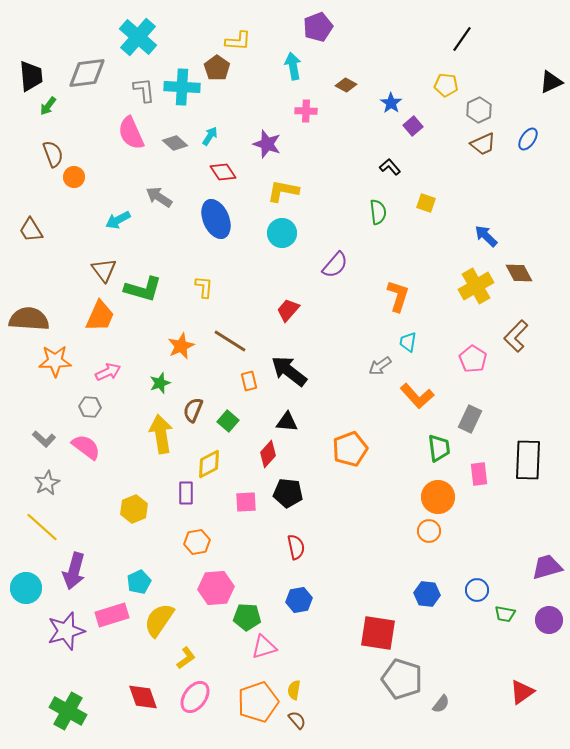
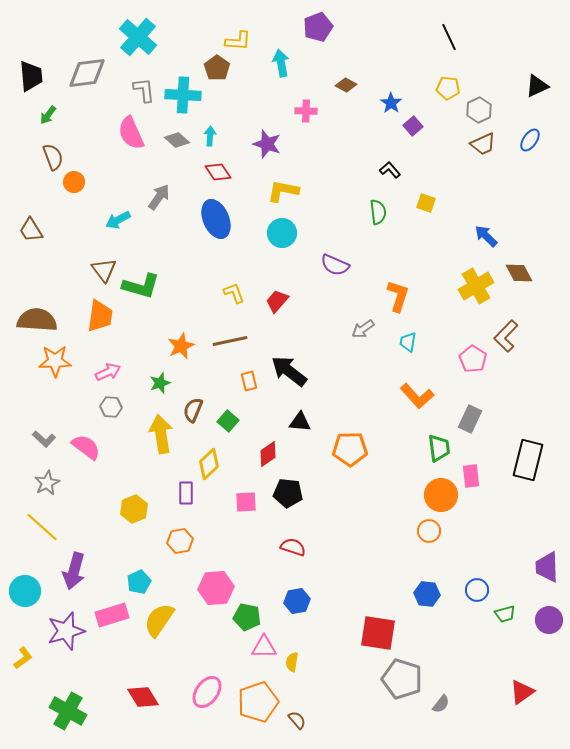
black line at (462, 39): moved 13 px left, 2 px up; rotated 60 degrees counterclockwise
cyan arrow at (293, 66): moved 12 px left, 3 px up
black triangle at (551, 82): moved 14 px left, 4 px down
yellow pentagon at (446, 85): moved 2 px right, 3 px down
cyan cross at (182, 87): moved 1 px right, 8 px down
green arrow at (48, 106): moved 9 px down
cyan arrow at (210, 136): rotated 30 degrees counterclockwise
blue ellipse at (528, 139): moved 2 px right, 1 px down
gray diamond at (175, 143): moved 2 px right, 3 px up
brown semicircle at (53, 154): moved 3 px down
black L-shape at (390, 167): moved 3 px down
red diamond at (223, 172): moved 5 px left
orange circle at (74, 177): moved 5 px down
gray arrow at (159, 197): rotated 92 degrees clockwise
purple semicircle at (335, 265): rotated 72 degrees clockwise
yellow L-shape at (204, 287): moved 30 px right, 6 px down; rotated 25 degrees counterclockwise
green L-shape at (143, 289): moved 2 px left, 3 px up
red trapezoid at (288, 310): moved 11 px left, 9 px up
orange trapezoid at (100, 316): rotated 16 degrees counterclockwise
brown semicircle at (29, 319): moved 8 px right, 1 px down
brown L-shape at (516, 336): moved 10 px left
brown line at (230, 341): rotated 44 degrees counterclockwise
gray arrow at (380, 366): moved 17 px left, 37 px up
gray hexagon at (90, 407): moved 21 px right
black triangle at (287, 422): moved 13 px right
orange pentagon at (350, 449): rotated 20 degrees clockwise
red diamond at (268, 454): rotated 12 degrees clockwise
black rectangle at (528, 460): rotated 12 degrees clockwise
yellow diamond at (209, 464): rotated 16 degrees counterclockwise
pink rectangle at (479, 474): moved 8 px left, 2 px down
orange circle at (438, 497): moved 3 px right, 2 px up
orange hexagon at (197, 542): moved 17 px left, 1 px up
red semicircle at (296, 547): moved 3 px left; rotated 60 degrees counterclockwise
purple trapezoid at (547, 567): rotated 76 degrees counterclockwise
cyan circle at (26, 588): moved 1 px left, 3 px down
blue hexagon at (299, 600): moved 2 px left, 1 px down
green trapezoid at (505, 614): rotated 25 degrees counterclockwise
green pentagon at (247, 617): rotated 8 degrees clockwise
pink triangle at (264, 647): rotated 16 degrees clockwise
yellow L-shape at (186, 658): moved 163 px left
yellow semicircle at (294, 690): moved 2 px left, 28 px up
red diamond at (143, 697): rotated 12 degrees counterclockwise
pink ellipse at (195, 697): moved 12 px right, 5 px up
